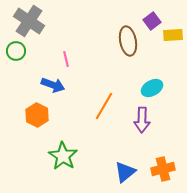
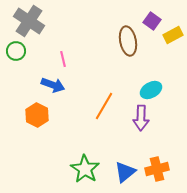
purple square: rotated 18 degrees counterclockwise
yellow rectangle: rotated 24 degrees counterclockwise
pink line: moved 3 px left
cyan ellipse: moved 1 px left, 2 px down
purple arrow: moved 1 px left, 2 px up
green star: moved 22 px right, 13 px down
orange cross: moved 6 px left
